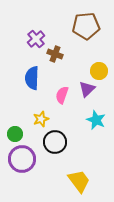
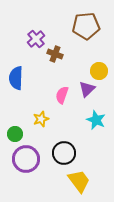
blue semicircle: moved 16 px left
black circle: moved 9 px right, 11 px down
purple circle: moved 4 px right
